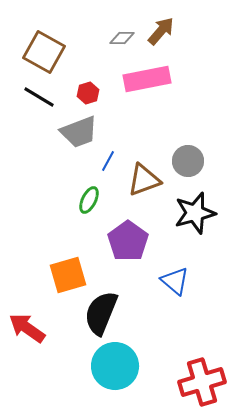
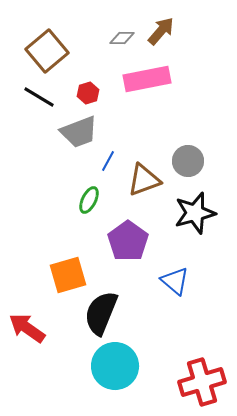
brown square: moved 3 px right, 1 px up; rotated 21 degrees clockwise
